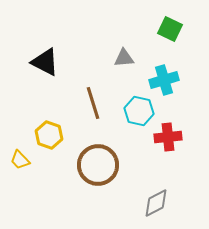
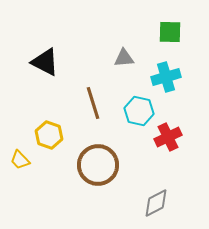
green square: moved 3 px down; rotated 25 degrees counterclockwise
cyan cross: moved 2 px right, 3 px up
red cross: rotated 20 degrees counterclockwise
